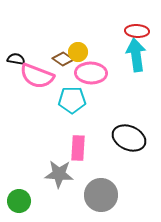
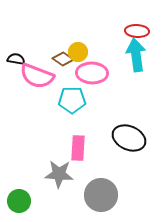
pink ellipse: moved 1 px right
